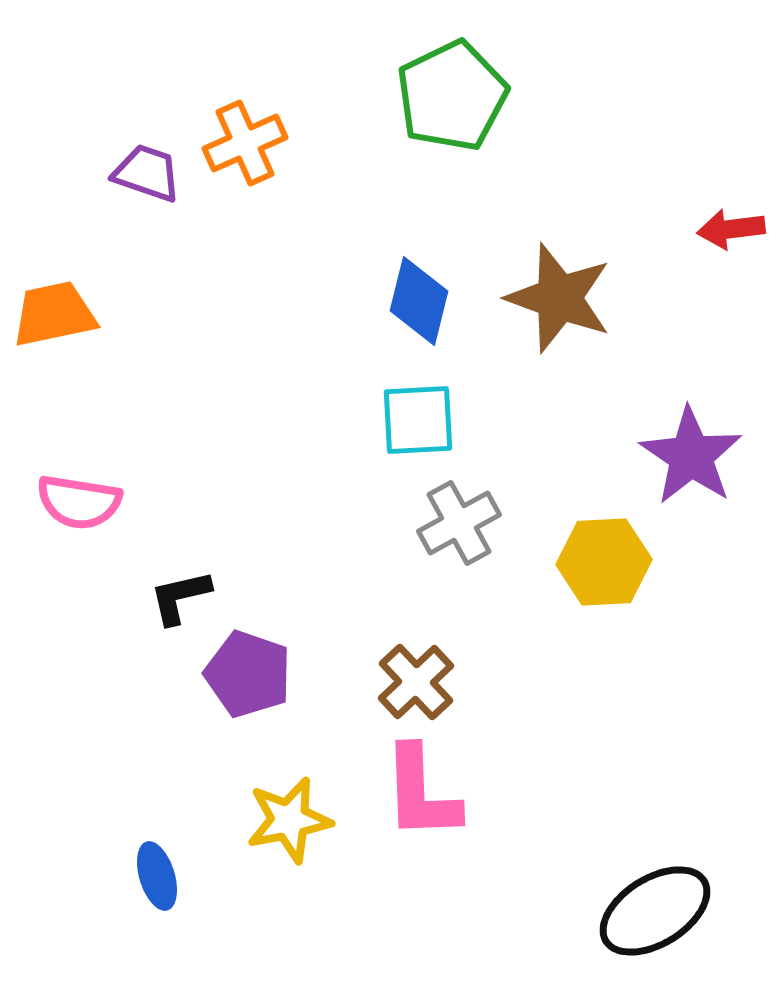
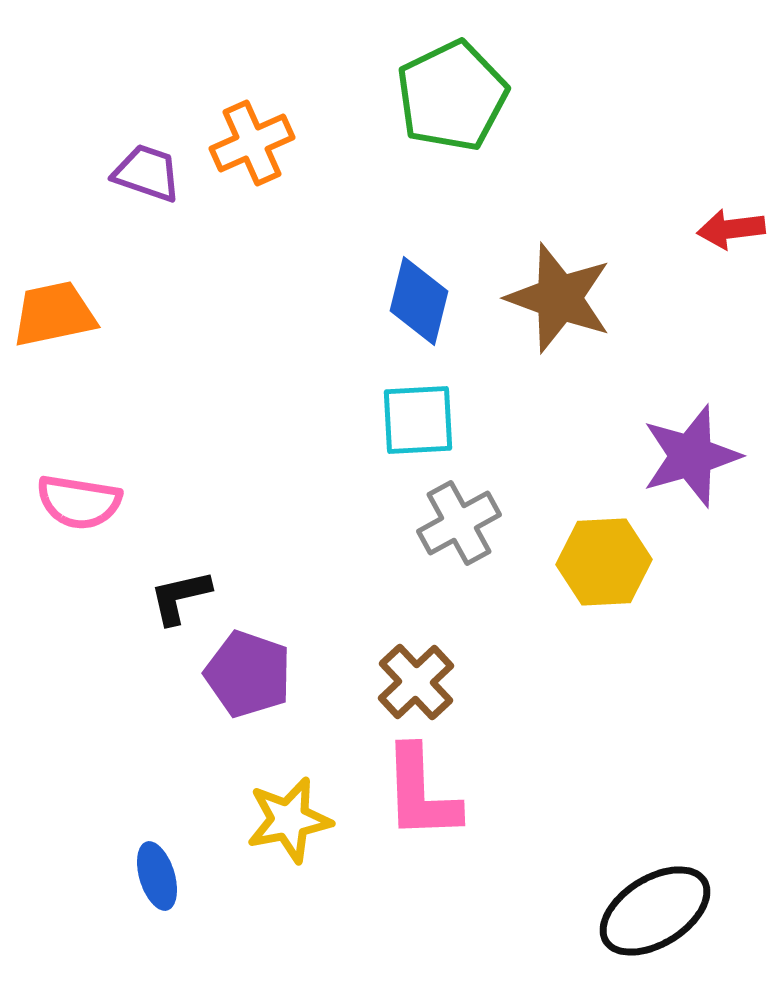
orange cross: moved 7 px right
purple star: rotated 22 degrees clockwise
